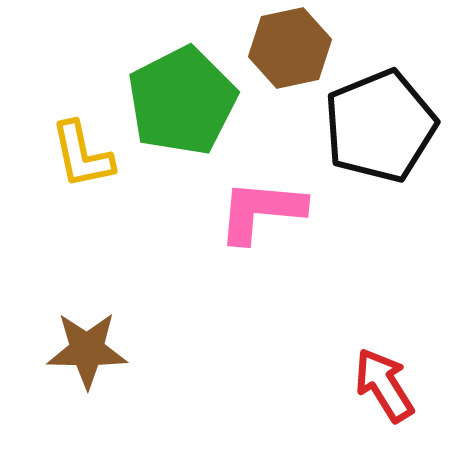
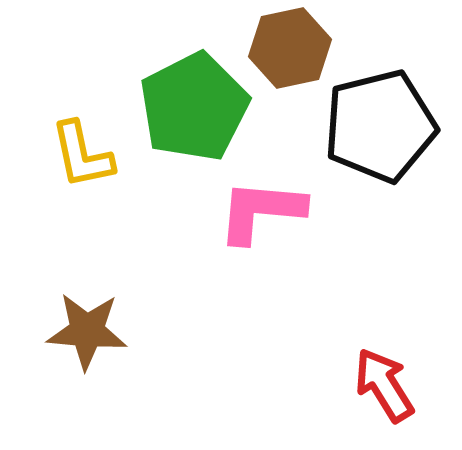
green pentagon: moved 12 px right, 6 px down
black pentagon: rotated 8 degrees clockwise
brown star: moved 19 px up; rotated 4 degrees clockwise
